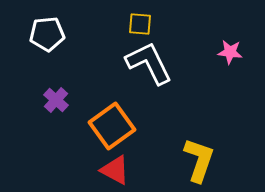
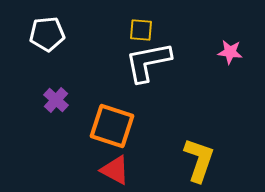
yellow square: moved 1 px right, 6 px down
white L-shape: moved 1 px left, 1 px up; rotated 75 degrees counterclockwise
orange square: rotated 36 degrees counterclockwise
